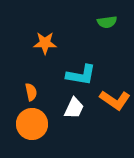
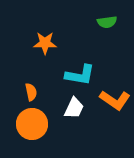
cyan L-shape: moved 1 px left
